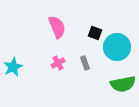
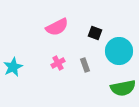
pink semicircle: rotated 85 degrees clockwise
cyan circle: moved 2 px right, 4 px down
gray rectangle: moved 2 px down
green semicircle: moved 4 px down
